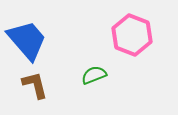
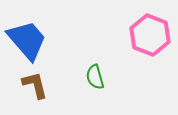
pink hexagon: moved 18 px right
green semicircle: moved 1 px right, 2 px down; rotated 85 degrees counterclockwise
